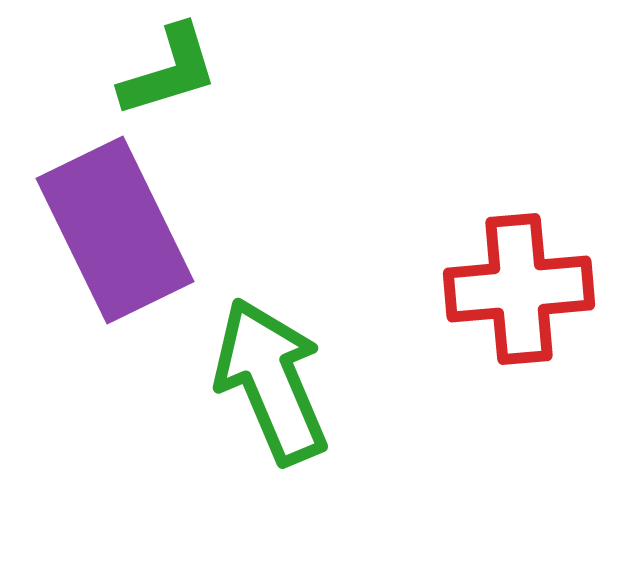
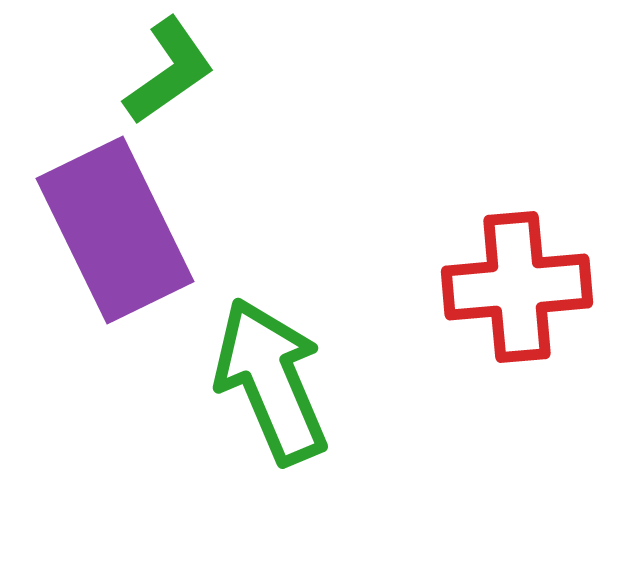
green L-shape: rotated 18 degrees counterclockwise
red cross: moved 2 px left, 2 px up
